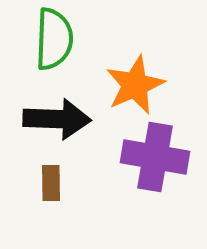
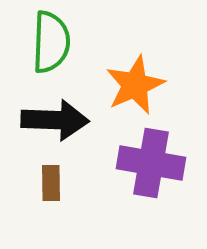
green semicircle: moved 3 px left, 3 px down
black arrow: moved 2 px left, 1 px down
purple cross: moved 4 px left, 6 px down
